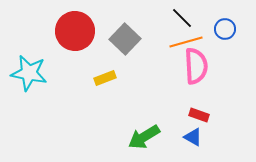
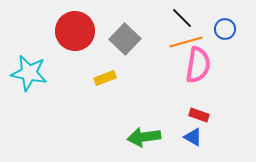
pink semicircle: moved 2 px right, 1 px up; rotated 12 degrees clockwise
green arrow: rotated 24 degrees clockwise
